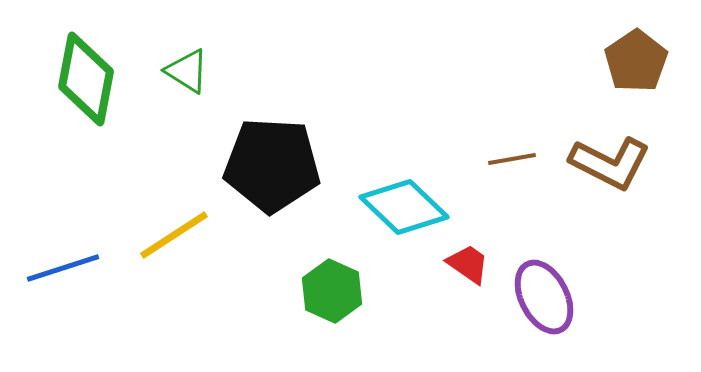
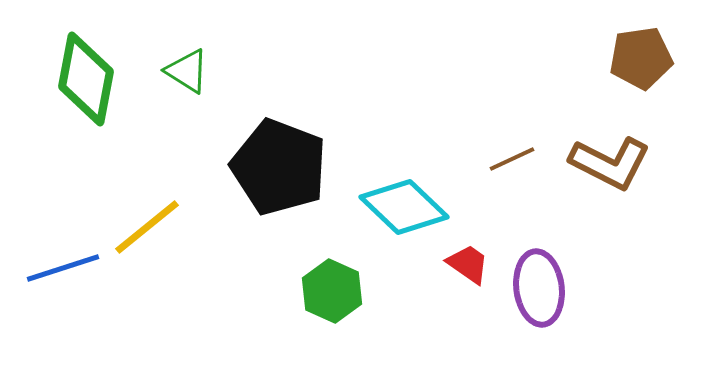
brown pentagon: moved 5 px right, 3 px up; rotated 26 degrees clockwise
brown line: rotated 15 degrees counterclockwise
black pentagon: moved 7 px right, 2 px down; rotated 18 degrees clockwise
yellow line: moved 27 px left, 8 px up; rotated 6 degrees counterclockwise
purple ellipse: moved 5 px left, 9 px up; rotated 20 degrees clockwise
